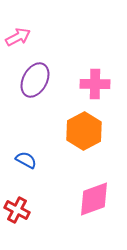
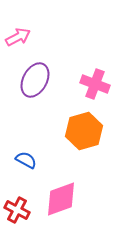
pink cross: rotated 20 degrees clockwise
orange hexagon: rotated 12 degrees clockwise
pink diamond: moved 33 px left
